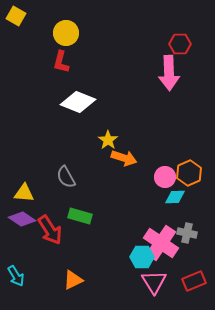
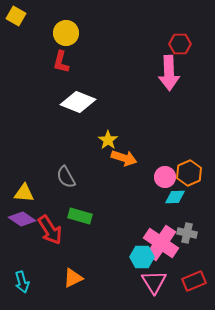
cyan arrow: moved 6 px right, 6 px down; rotated 15 degrees clockwise
orange triangle: moved 2 px up
